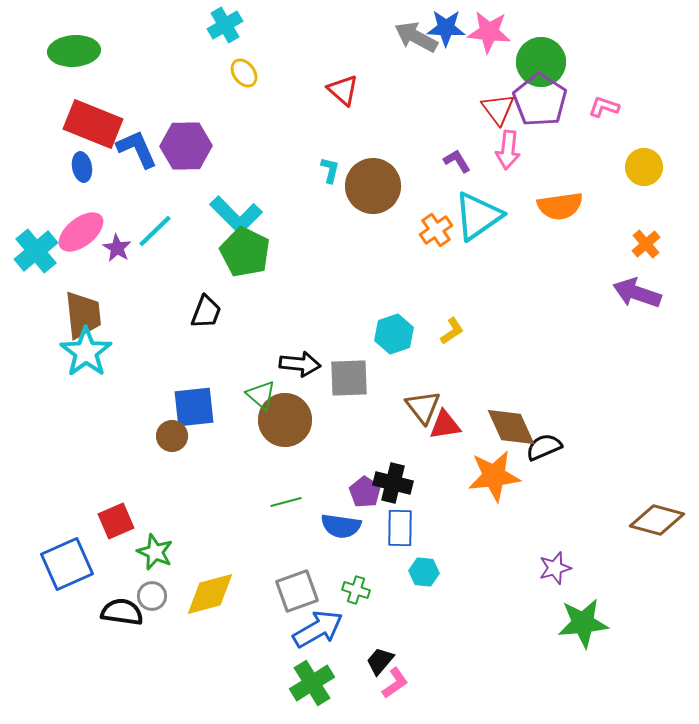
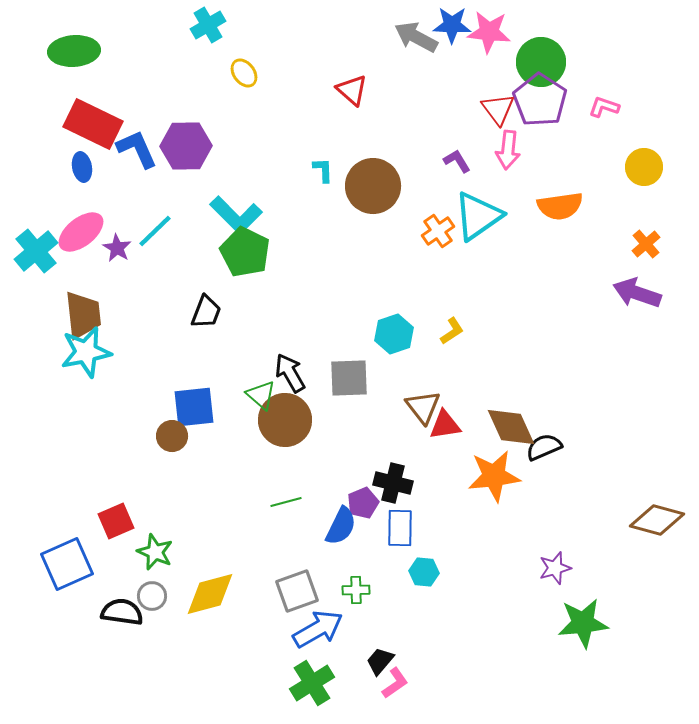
cyan cross at (225, 25): moved 17 px left
blue star at (446, 28): moved 6 px right, 3 px up
red triangle at (343, 90): moved 9 px right
red rectangle at (93, 124): rotated 4 degrees clockwise
cyan L-shape at (330, 170): moved 7 px left; rotated 16 degrees counterclockwise
orange cross at (436, 230): moved 2 px right, 1 px down
cyan star at (86, 352): rotated 24 degrees clockwise
black arrow at (300, 364): moved 10 px left, 9 px down; rotated 126 degrees counterclockwise
purple pentagon at (365, 492): moved 2 px left, 11 px down; rotated 16 degrees clockwise
blue semicircle at (341, 526): rotated 72 degrees counterclockwise
green cross at (356, 590): rotated 20 degrees counterclockwise
